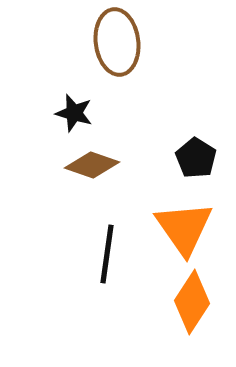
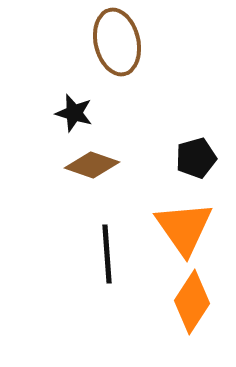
brown ellipse: rotated 6 degrees counterclockwise
black pentagon: rotated 24 degrees clockwise
black line: rotated 12 degrees counterclockwise
